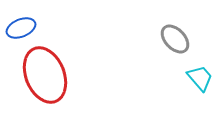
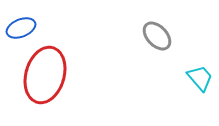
gray ellipse: moved 18 px left, 3 px up
red ellipse: rotated 38 degrees clockwise
